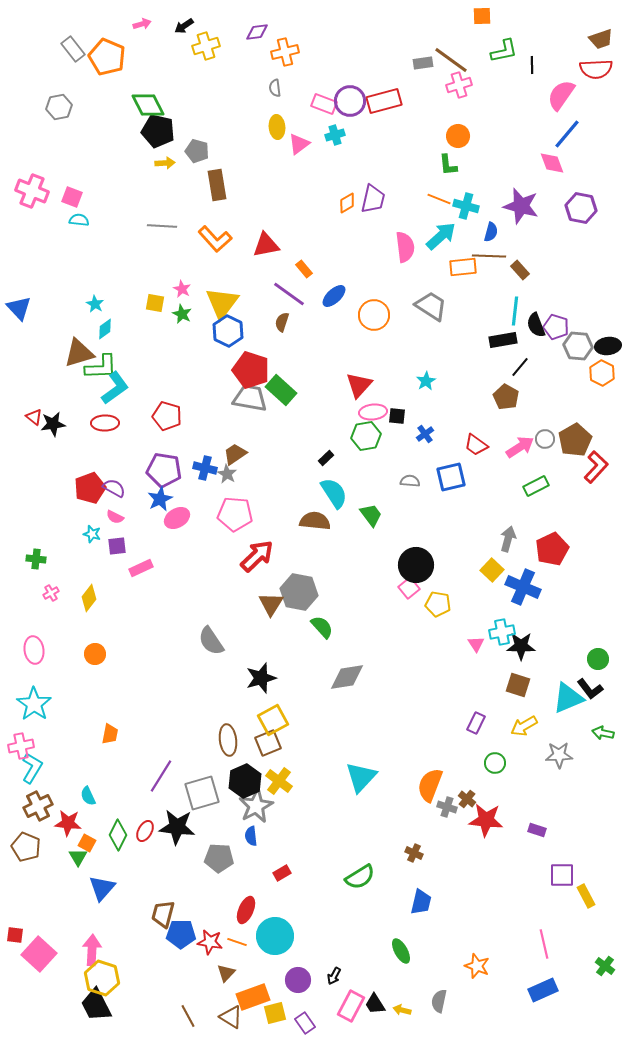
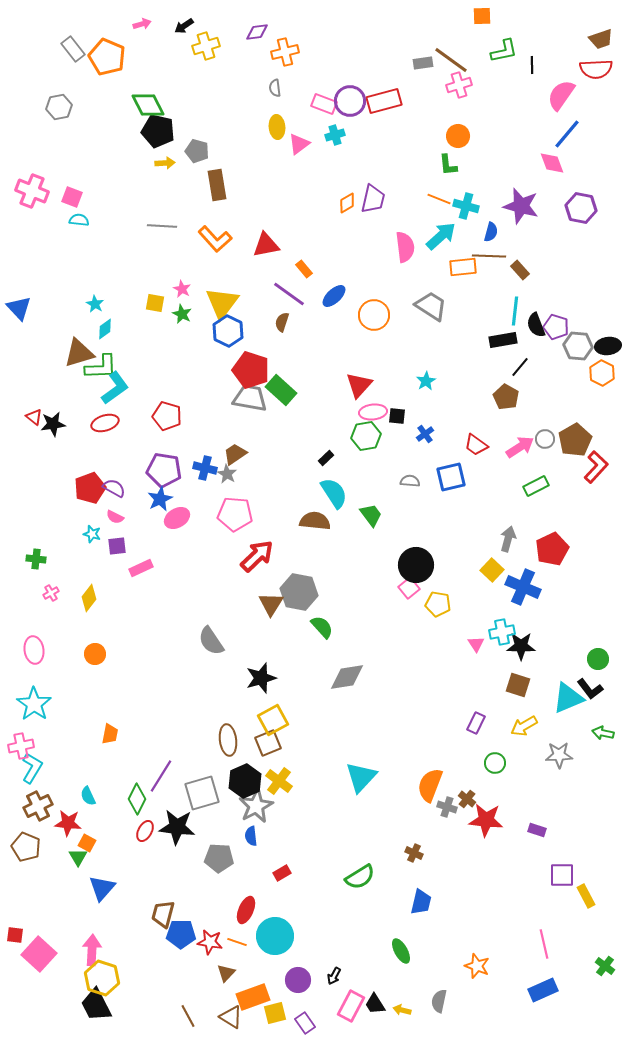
red ellipse at (105, 423): rotated 16 degrees counterclockwise
green diamond at (118, 835): moved 19 px right, 36 px up
